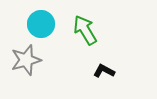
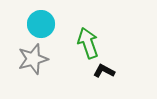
green arrow: moved 3 px right, 13 px down; rotated 12 degrees clockwise
gray star: moved 7 px right, 1 px up
